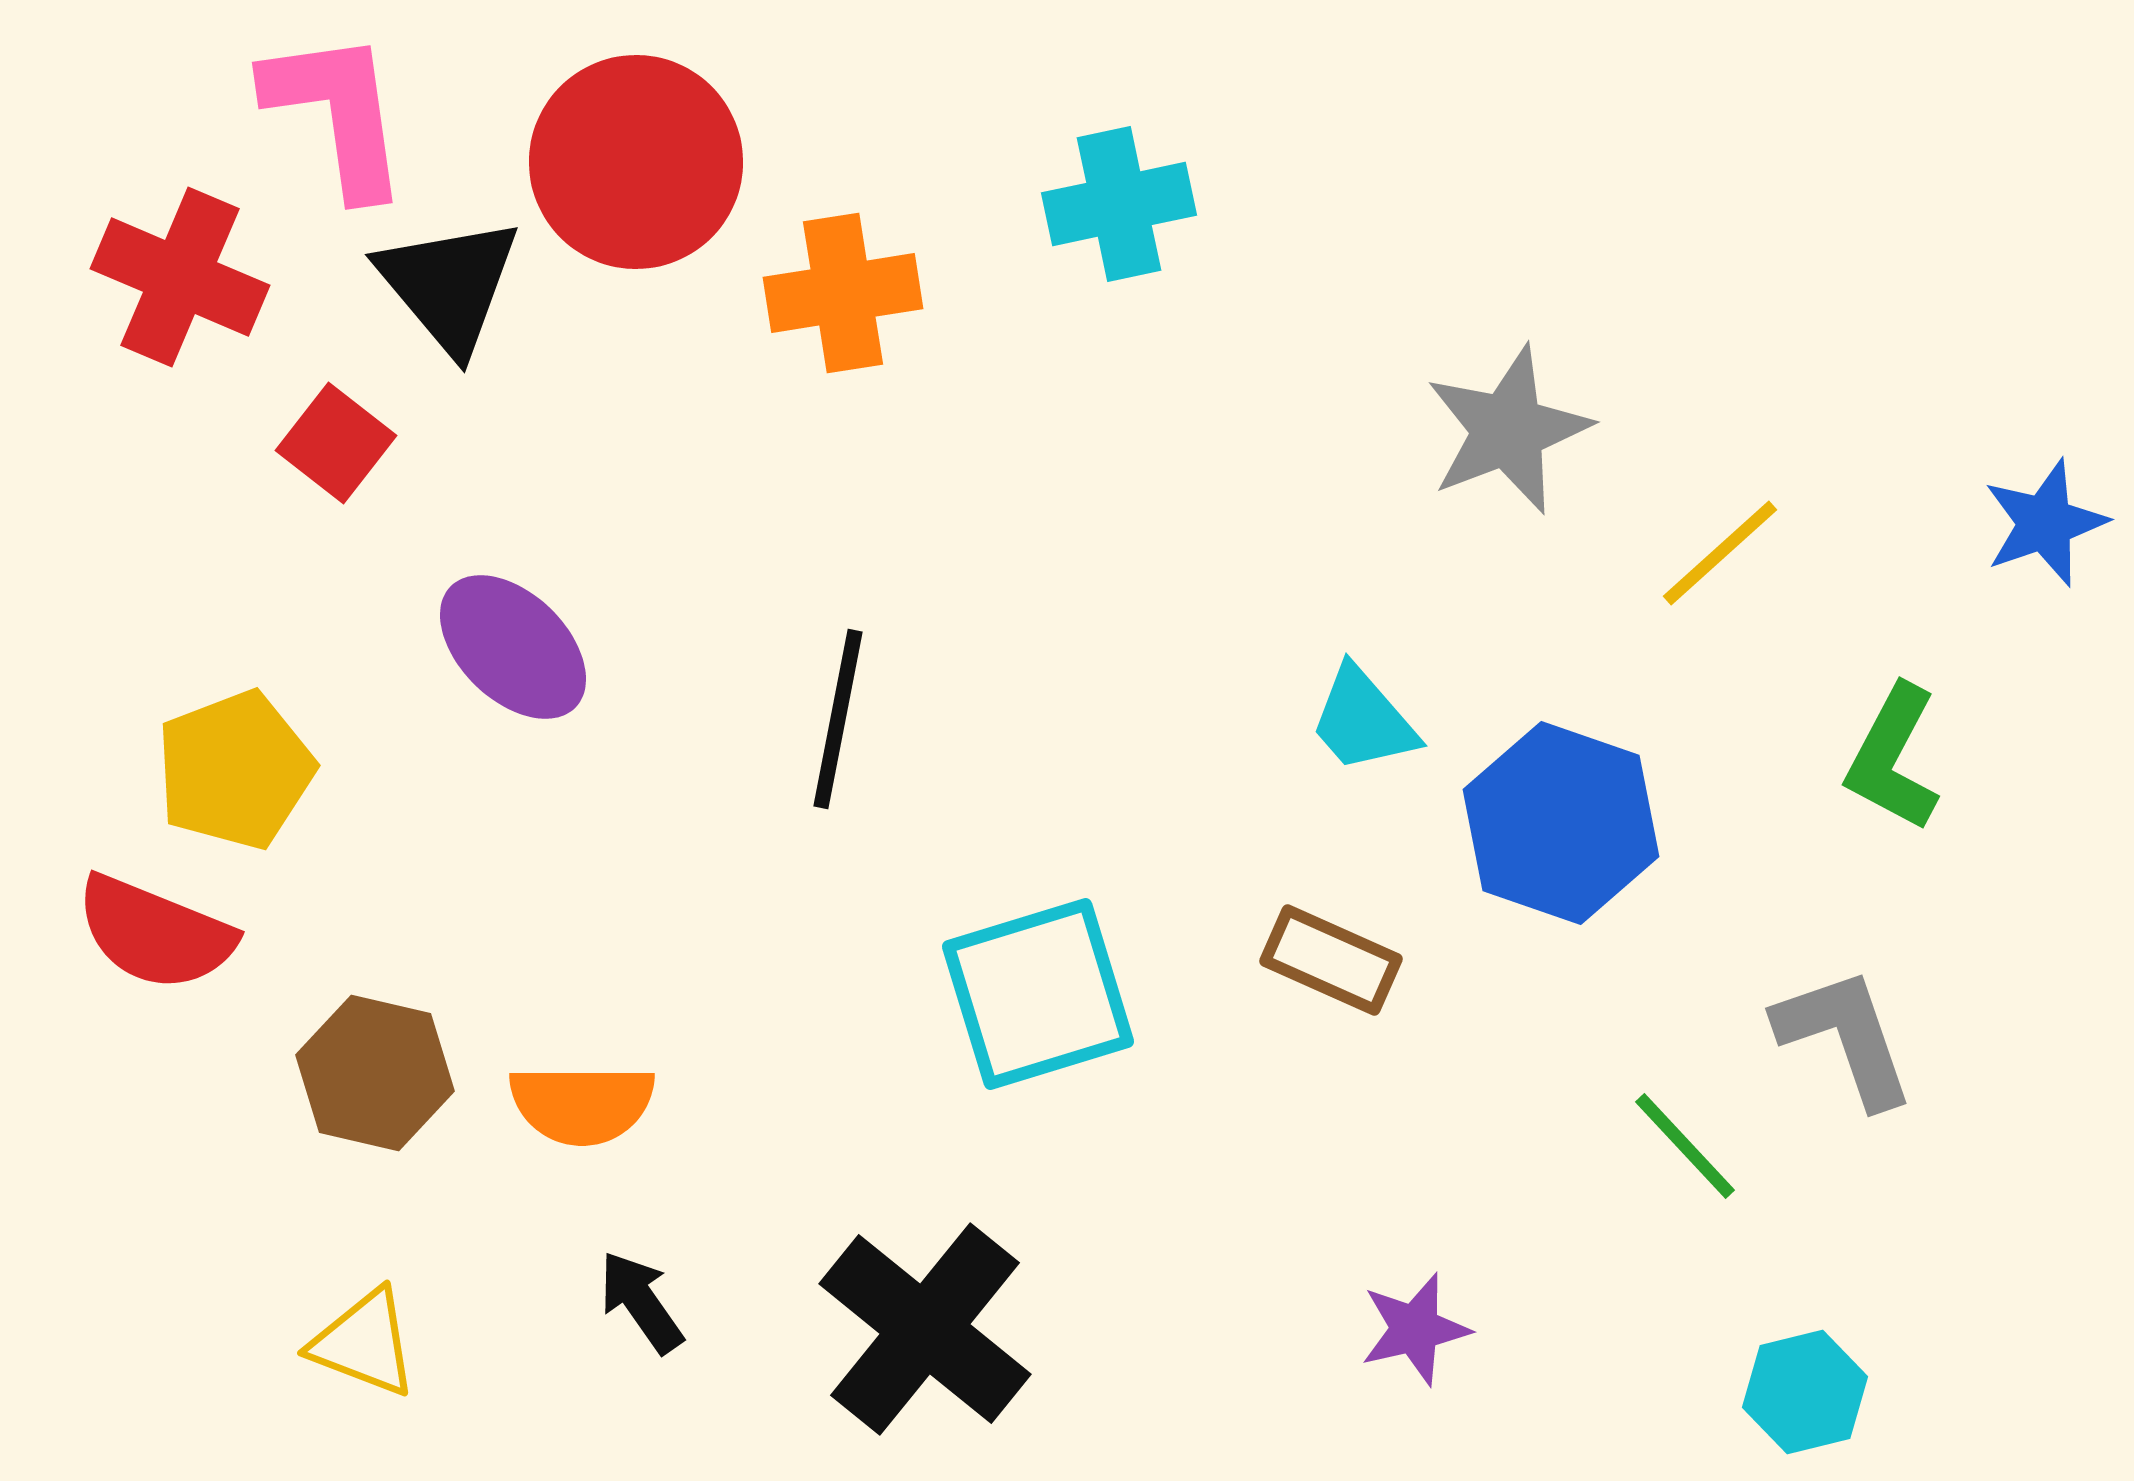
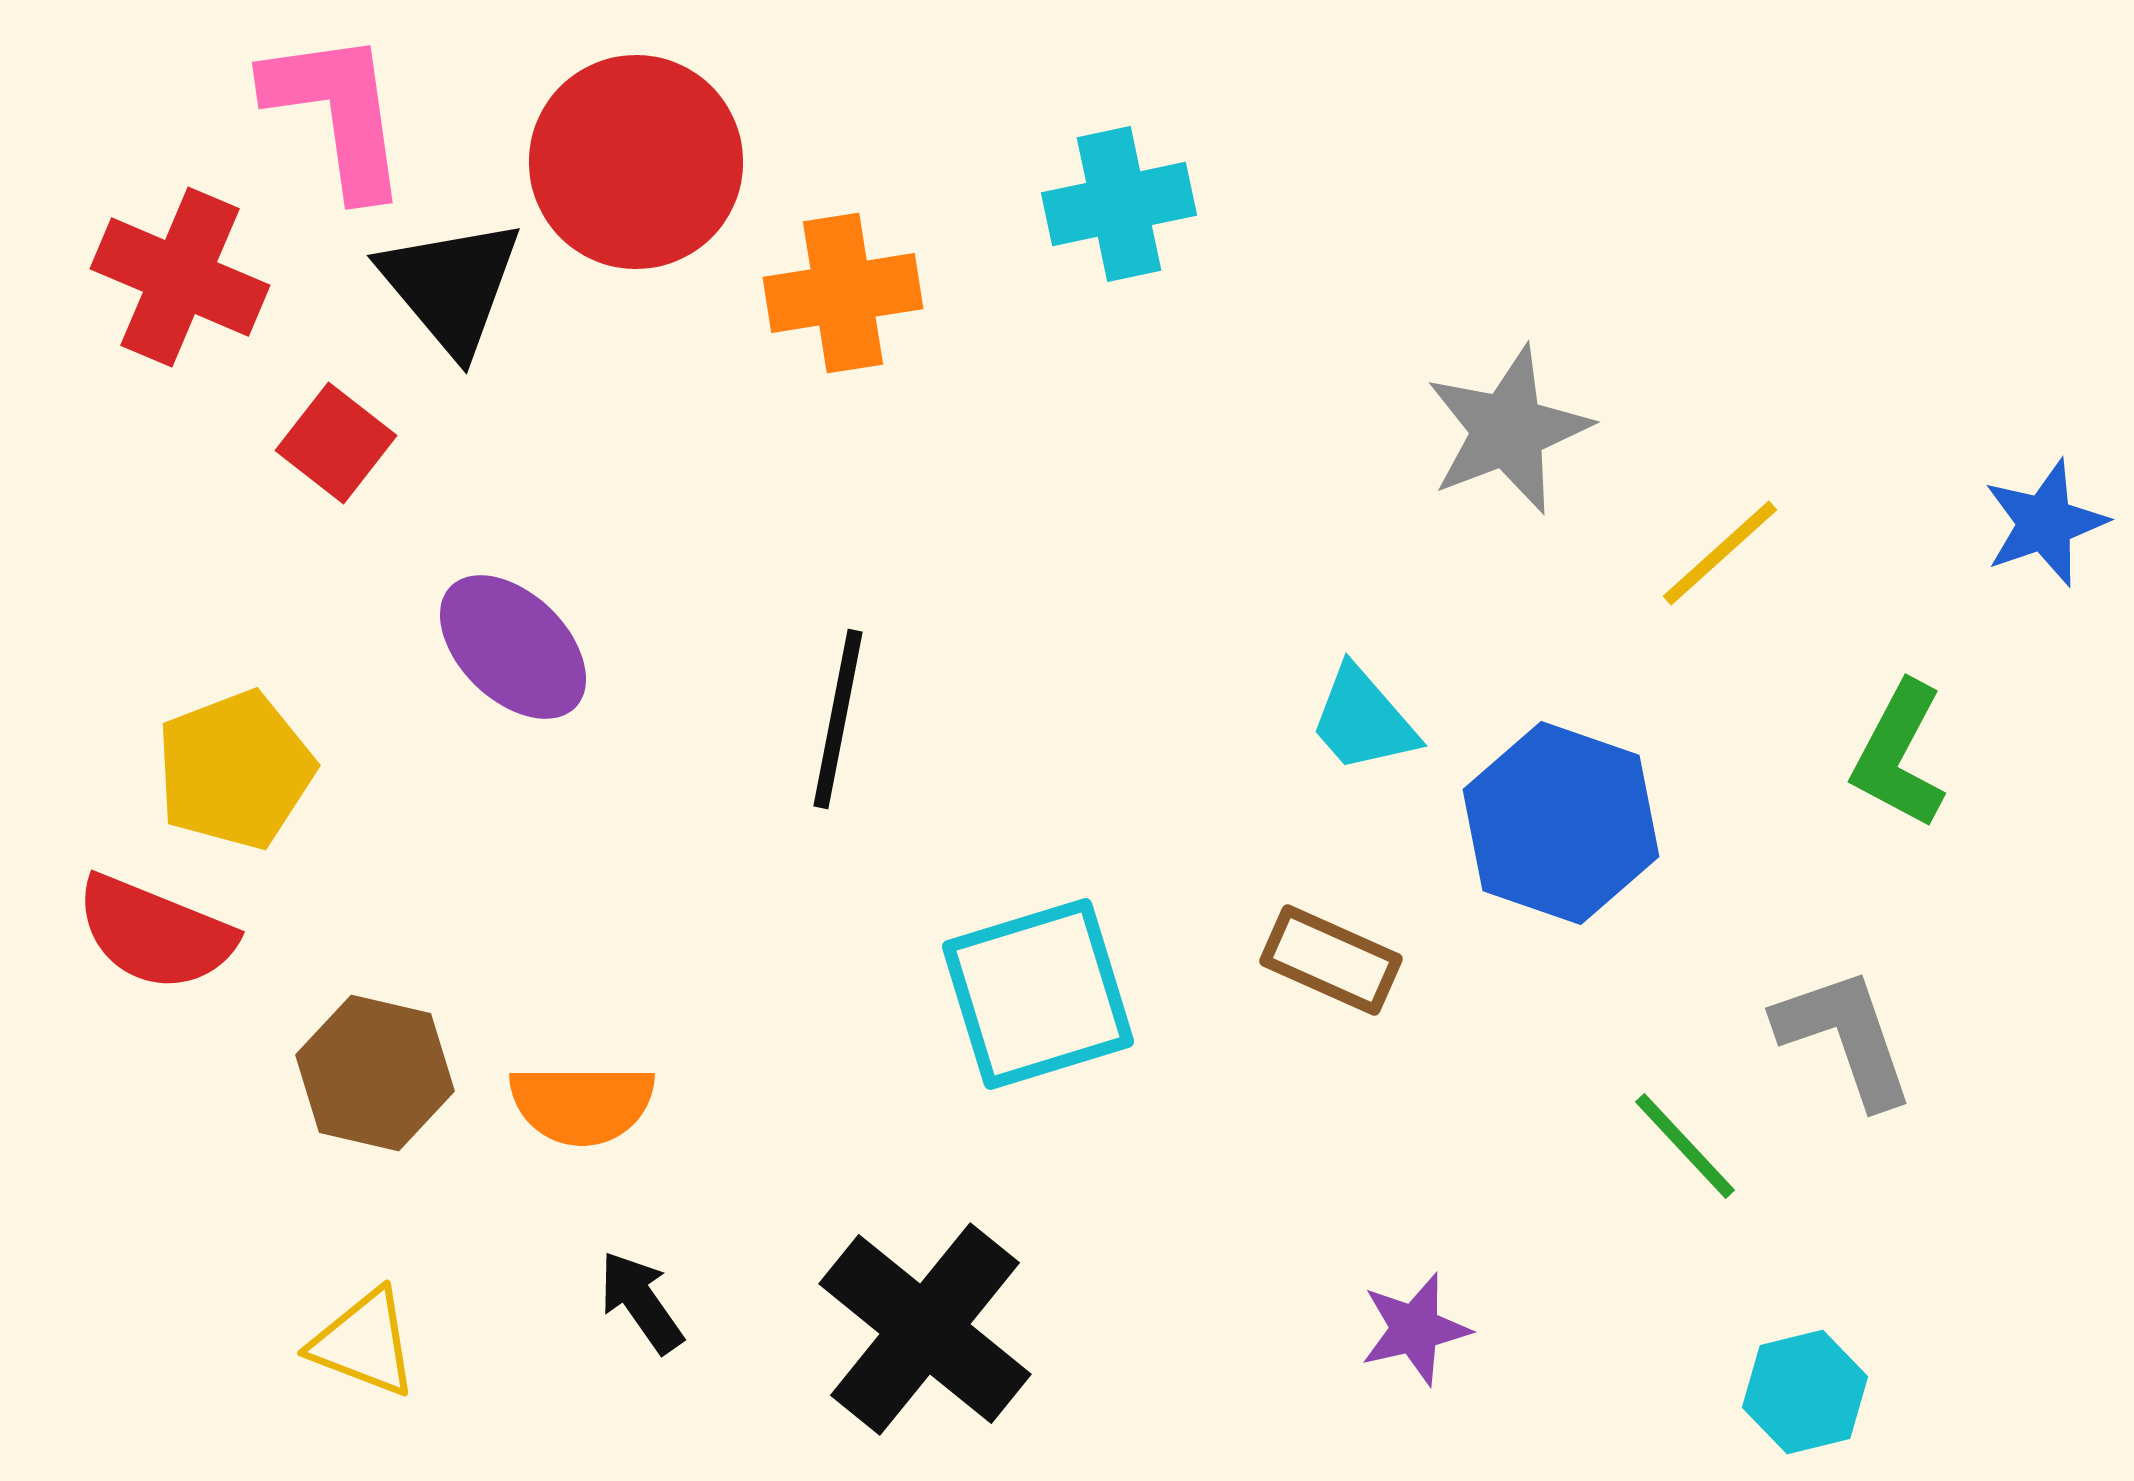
black triangle: moved 2 px right, 1 px down
green L-shape: moved 6 px right, 3 px up
